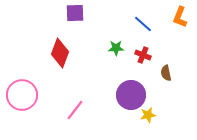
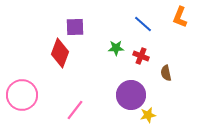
purple square: moved 14 px down
red cross: moved 2 px left, 1 px down
